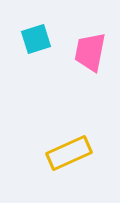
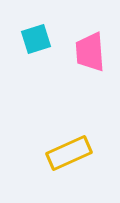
pink trapezoid: rotated 15 degrees counterclockwise
